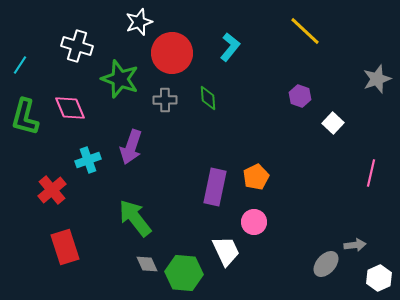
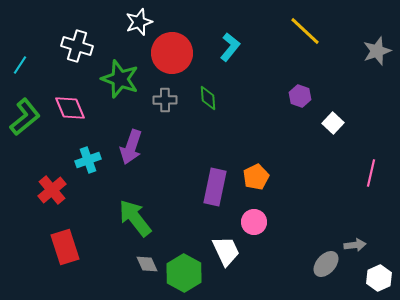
gray star: moved 28 px up
green L-shape: rotated 144 degrees counterclockwise
green hexagon: rotated 24 degrees clockwise
